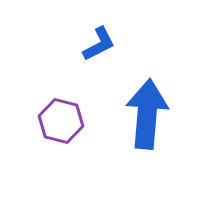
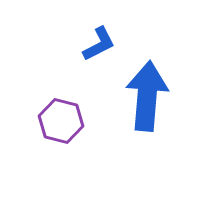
blue arrow: moved 18 px up
